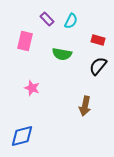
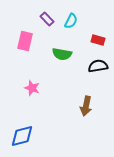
black semicircle: rotated 42 degrees clockwise
brown arrow: moved 1 px right
